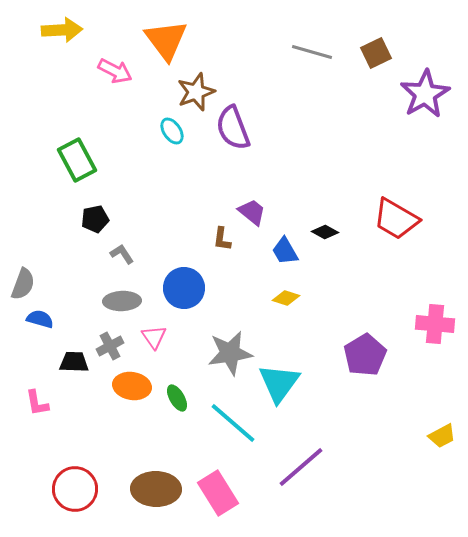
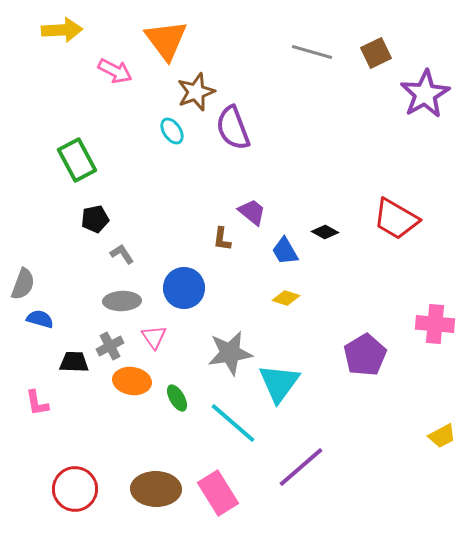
orange ellipse: moved 5 px up
